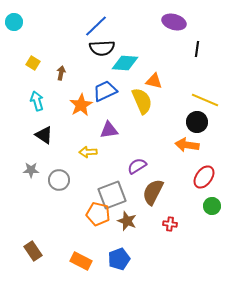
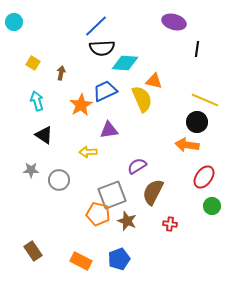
yellow semicircle: moved 2 px up
